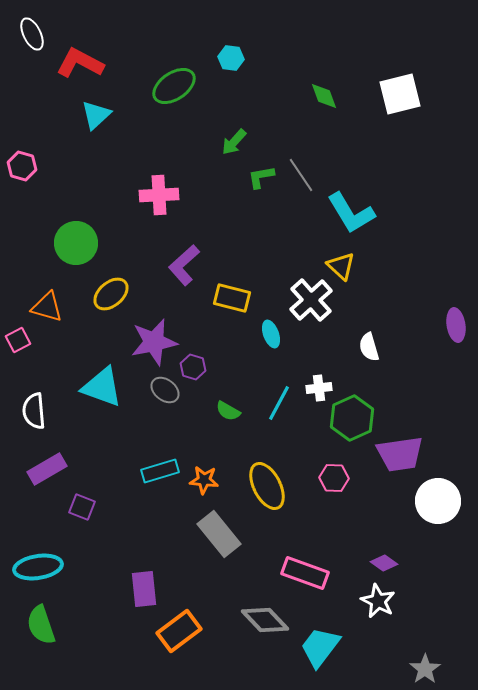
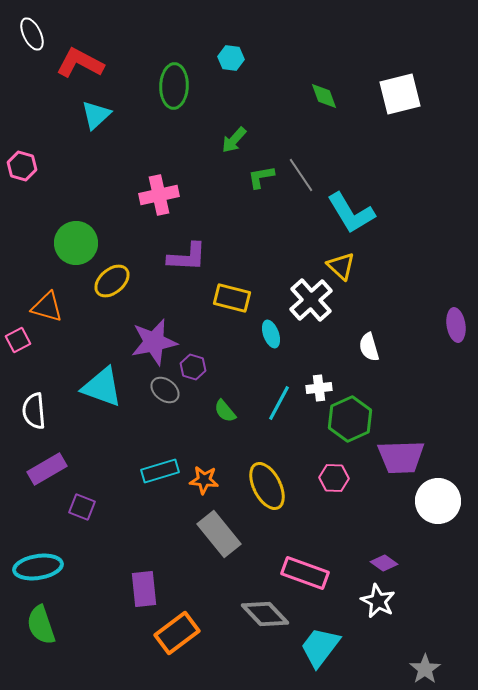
green ellipse at (174, 86): rotated 54 degrees counterclockwise
green arrow at (234, 142): moved 2 px up
pink cross at (159, 195): rotated 9 degrees counterclockwise
purple L-shape at (184, 265): moved 3 px right, 8 px up; rotated 135 degrees counterclockwise
yellow ellipse at (111, 294): moved 1 px right, 13 px up
green semicircle at (228, 411): moved 3 px left; rotated 20 degrees clockwise
green hexagon at (352, 418): moved 2 px left, 1 px down
purple trapezoid at (400, 454): moved 1 px right, 3 px down; rotated 6 degrees clockwise
gray diamond at (265, 620): moved 6 px up
orange rectangle at (179, 631): moved 2 px left, 2 px down
